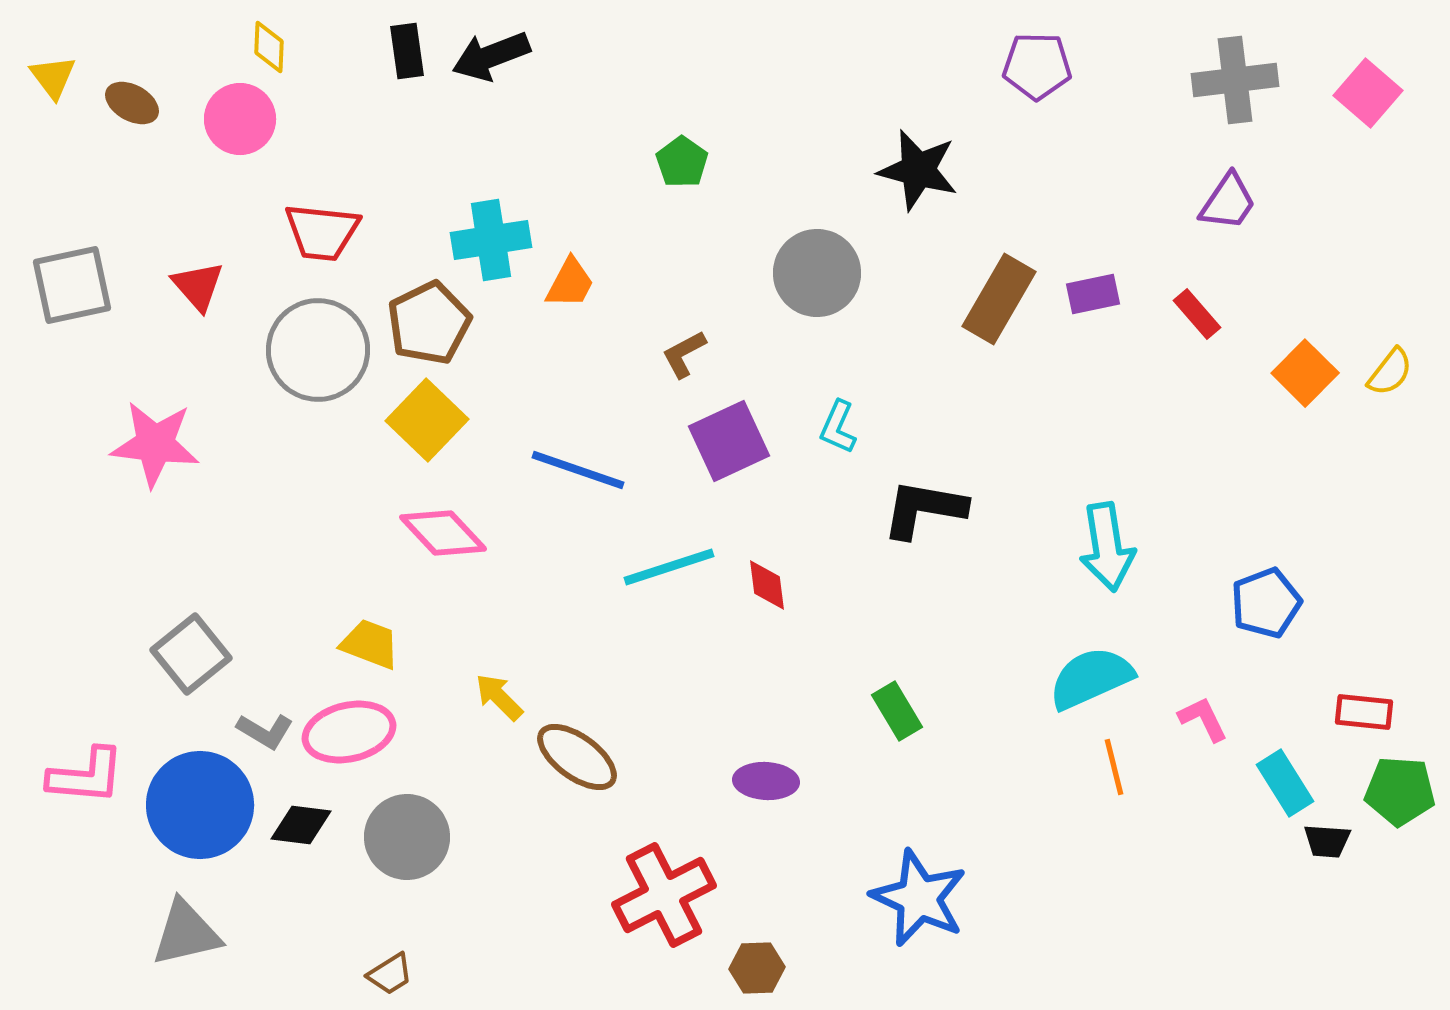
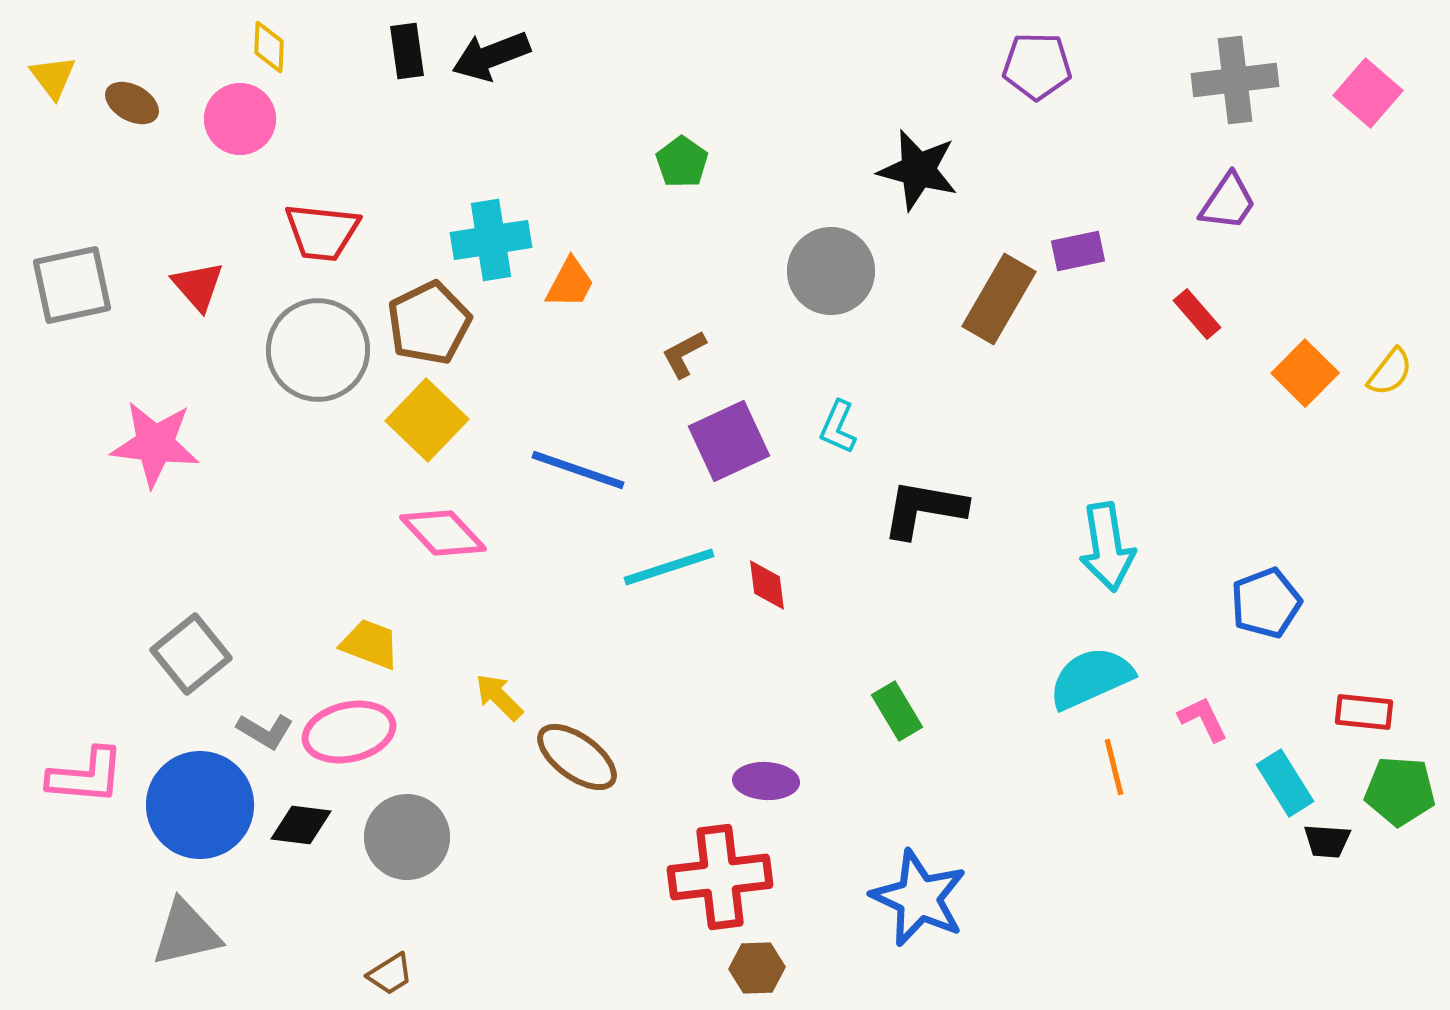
gray circle at (817, 273): moved 14 px right, 2 px up
purple rectangle at (1093, 294): moved 15 px left, 43 px up
red cross at (664, 895): moved 56 px right, 18 px up; rotated 20 degrees clockwise
